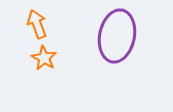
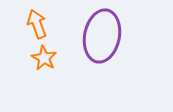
purple ellipse: moved 15 px left
